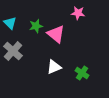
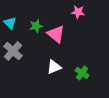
pink star: moved 1 px up
